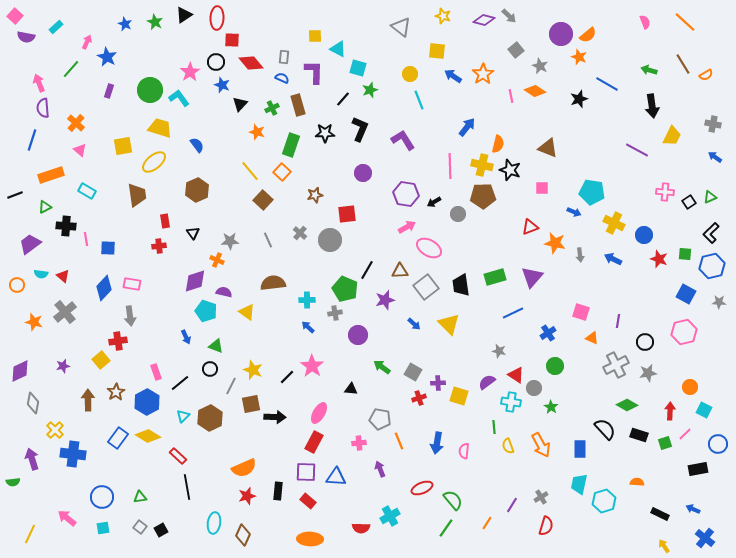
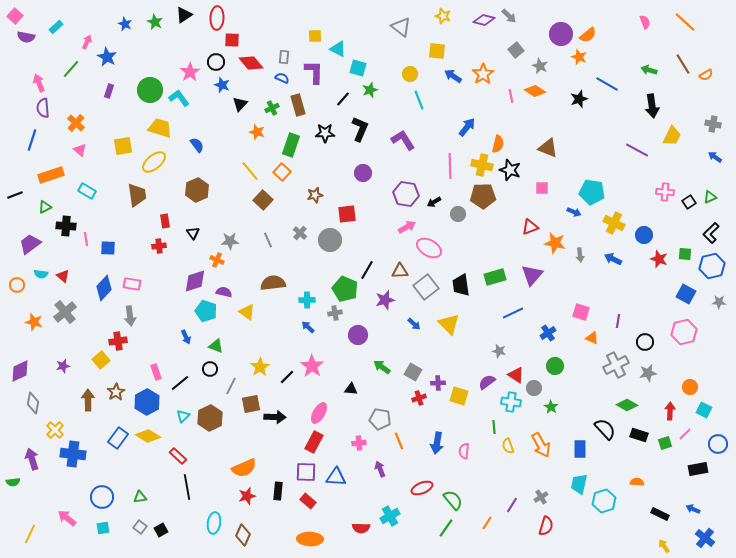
purple triangle at (532, 277): moved 2 px up
yellow star at (253, 370): moved 7 px right, 3 px up; rotated 18 degrees clockwise
